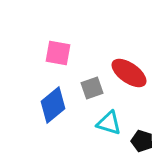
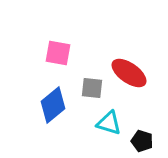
gray square: rotated 25 degrees clockwise
